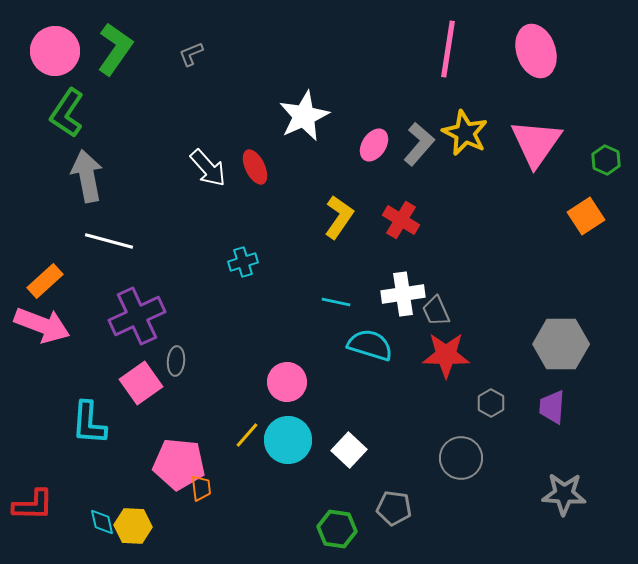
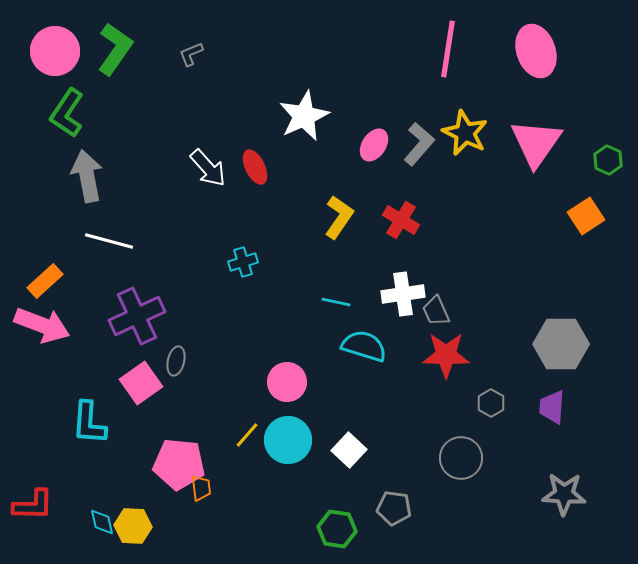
green hexagon at (606, 160): moved 2 px right
cyan semicircle at (370, 345): moved 6 px left, 1 px down
gray ellipse at (176, 361): rotated 8 degrees clockwise
